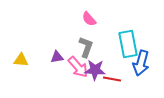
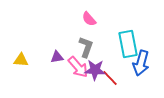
red line: moved 2 px left, 1 px up; rotated 36 degrees clockwise
